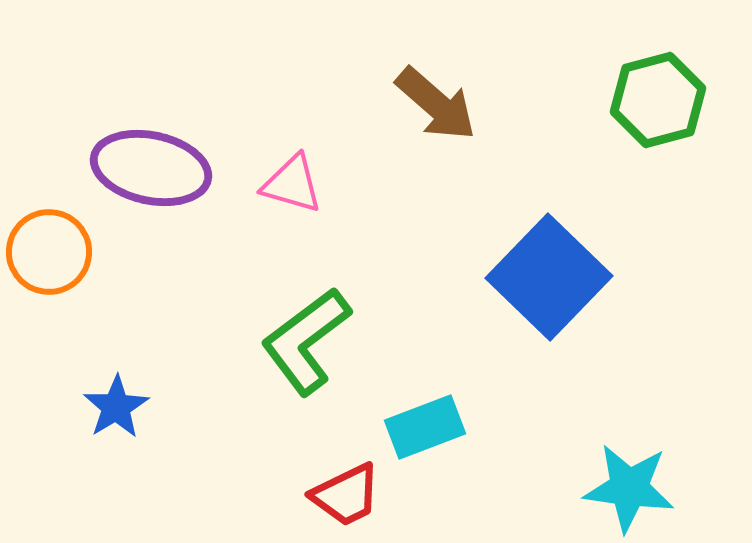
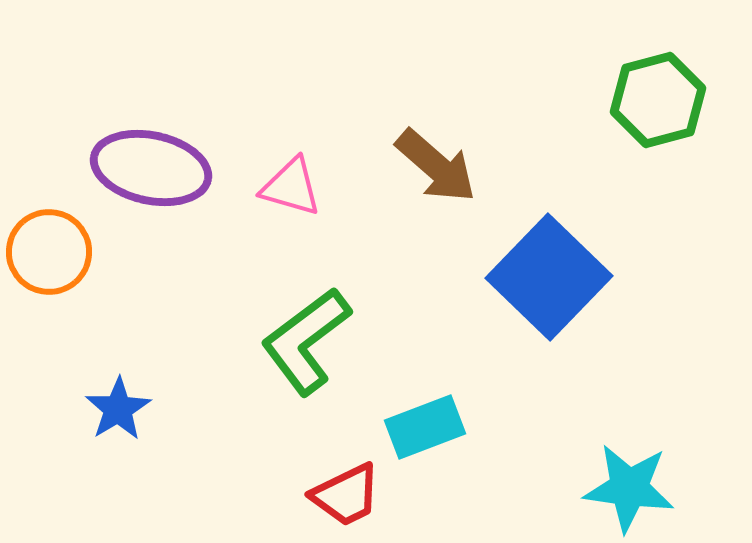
brown arrow: moved 62 px down
pink triangle: moved 1 px left, 3 px down
blue star: moved 2 px right, 2 px down
